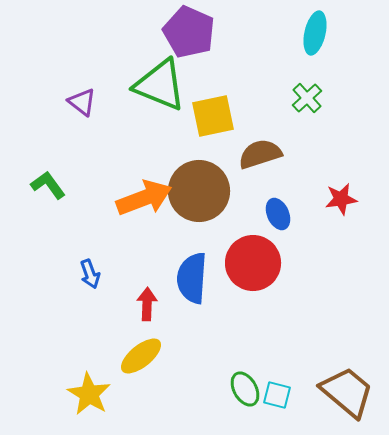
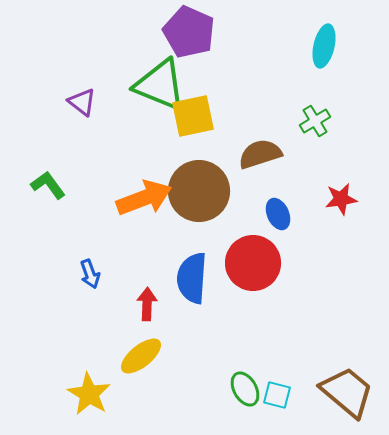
cyan ellipse: moved 9 px right, 13 px down
green cross: moved 8 px right, 23 px down; rotated 12 degrees clockwise
yellow square: moved 20 px left
